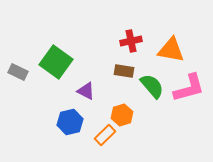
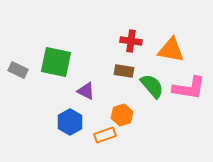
red cross: rotated 20 degrees clockwise
green square: rotated 24 degrees counterclockwise
gray rectangle: moved 2 px up
pink L-shape: rotated 24 degrees clockwise
blue hexagon: rotated 15 degrees counterclockwise
orange rectangle: rotated 25 degrees clockwise
